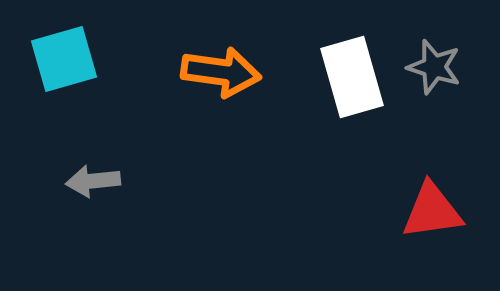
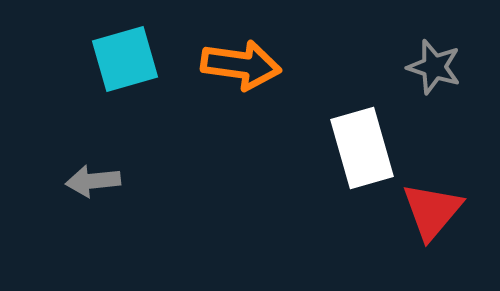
cyan square: moved 61 px right
orange arrow: moved 20 px right, 7 px up
white rectangle: moved 10 px right, 71 px down
red triangle: rotated 42 degrees counterclockwise
